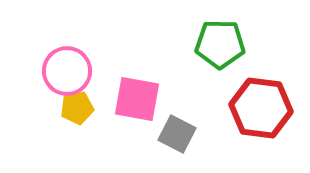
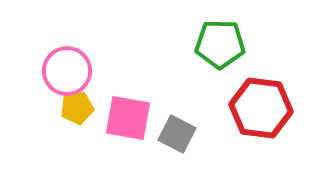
pink square: moved 9 px left, 19 px down
